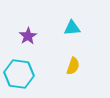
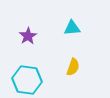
yellow semicircle: moved 1 px down
cyan hexagon: moved 8 px right, 6 px down
